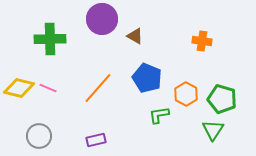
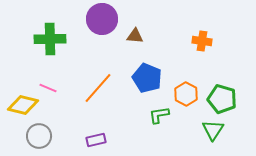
brown triangle: rotated 24 degrees counterclockwise
yellow diamond: moved 4 px right, 17 px down
